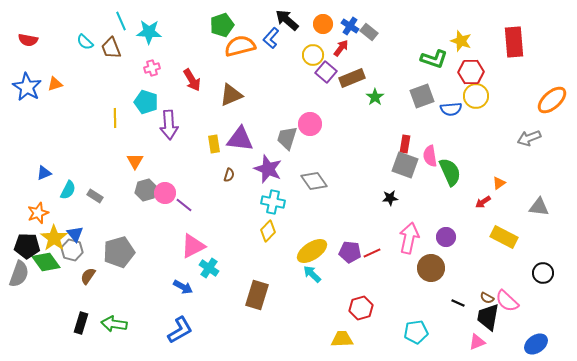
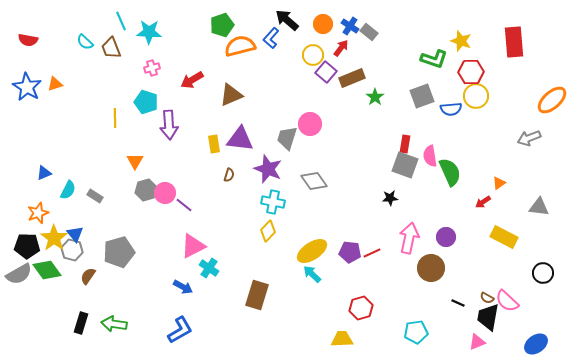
red arrow at (192, 80): rotated 90 degrees clockwise
green diamond at (46, 262): moved 1 px right, 8 px down
gray semicircle at (19, 274): rotated 40 degrees clockwise
